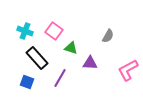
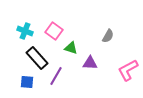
purple line: moved 4 px left, 2 px up
blue square: rotated 16 degrees counterclockwise
